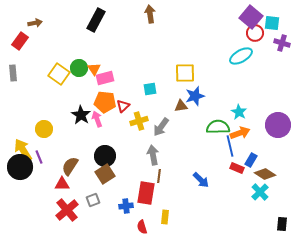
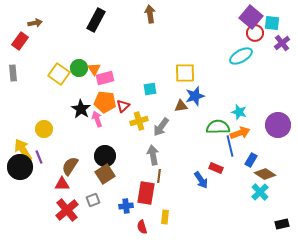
purple cross at (282, 43): rotated 35 degrees clockwise
cyan star at (239, 112): rotated 14 degrees counterclockwise
black star at (81, 115): moved 6 px up
red rectangle at (237, 168): moved 21 px left
blue arrow at (201, 180): rotated 12 degrees clockwise
black rectangle at (282, 224): rotated 72 degrees clockwise
